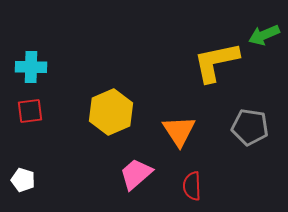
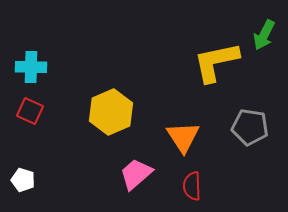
green arrow: rotated 40 degrees counterclockwise
red square: rotated 32 degrees clockwise
orange triangle: moved 4 px right, 6 px down
